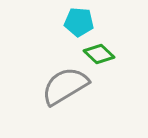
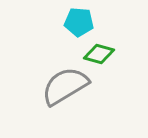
green diamond: rotated 28 degrees counterclockwise
